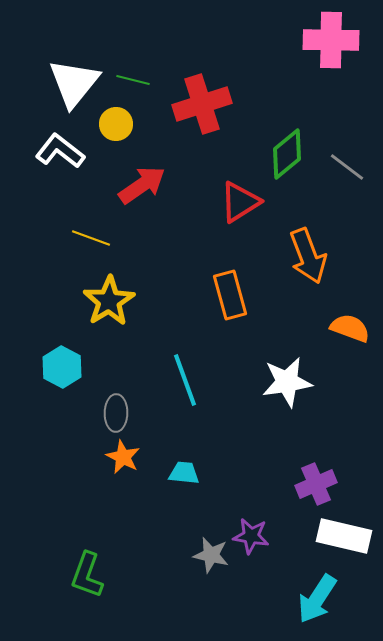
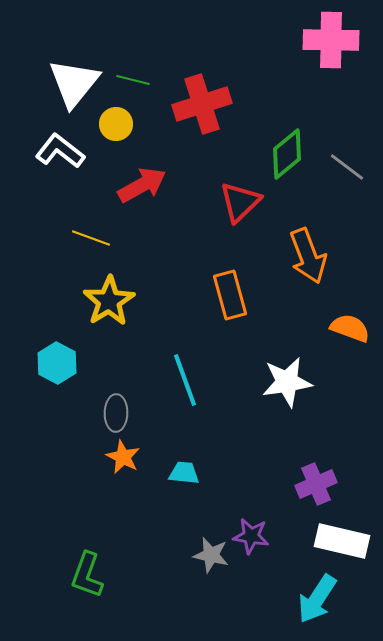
red arrow: rotated 6 degrees clockwise
red triangle: rotated 12 degrees counterclockwise
cyan hexagon: moved 5 px left, 4 px up
white rectangle: moved 2 px left, 5 px down
